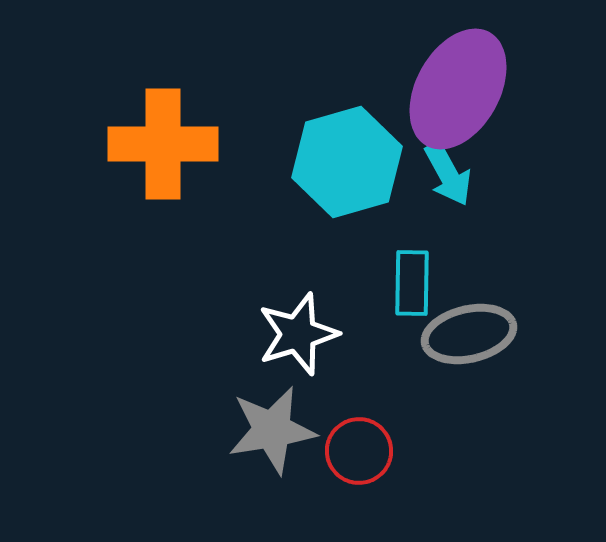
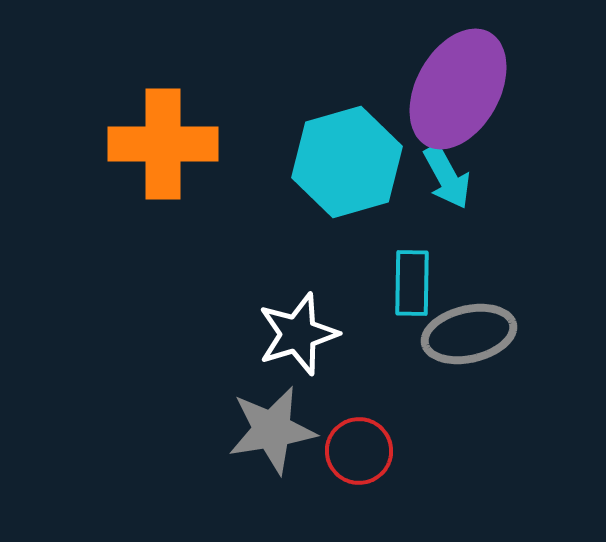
cyan arrow: moved 1 px left, 3 px down
